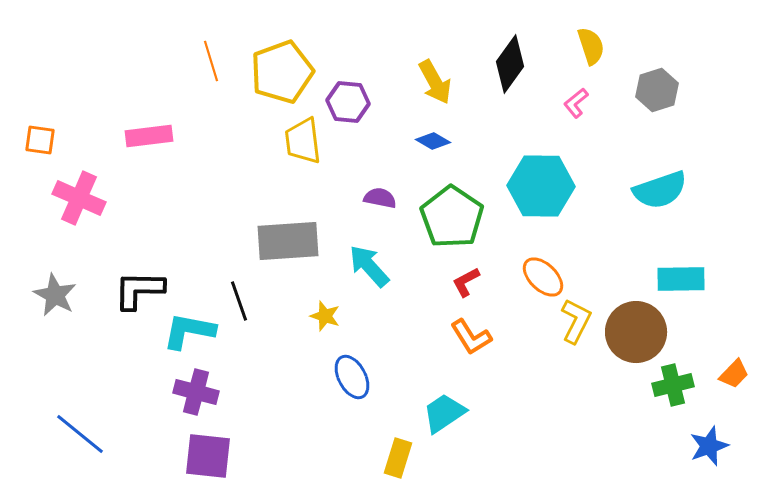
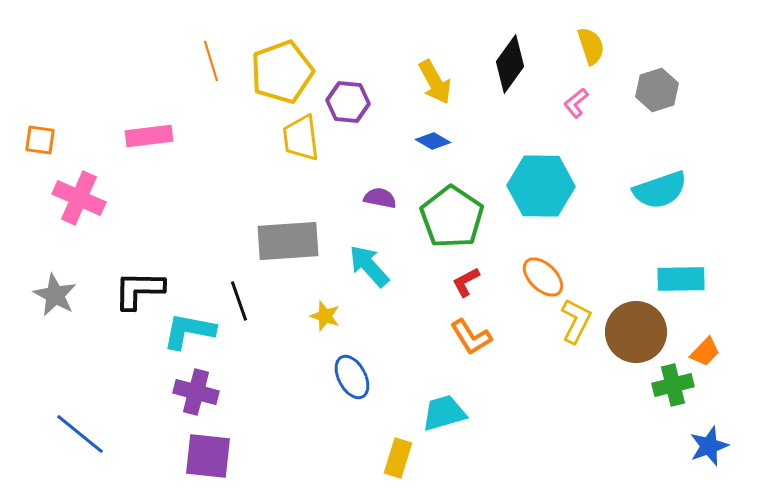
yellow trapezoid: moved 2 px left, 3 px up
orange trapezoid: moved 29 px left, 22 px up
cyan trapezoid: rotated 18 degrees clockwise
